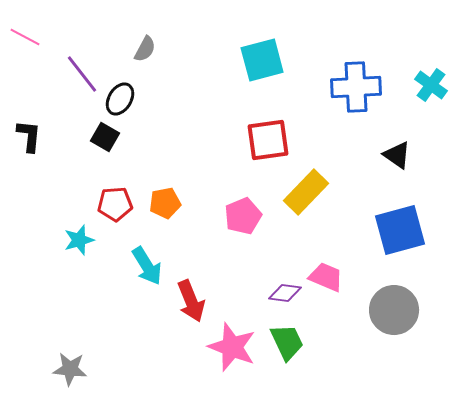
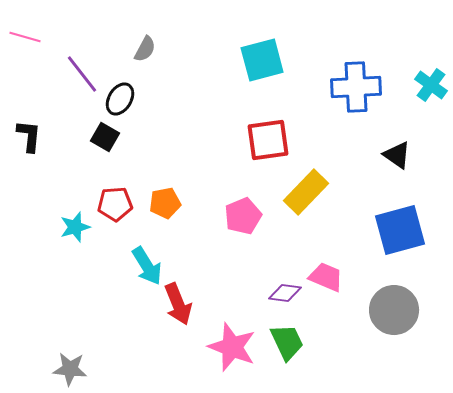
pink line: rotated 12 degrees counterclockwise
cyan star: moved 4 px left, 13 px up
red arrow: moved 13 px left, 3 px down
